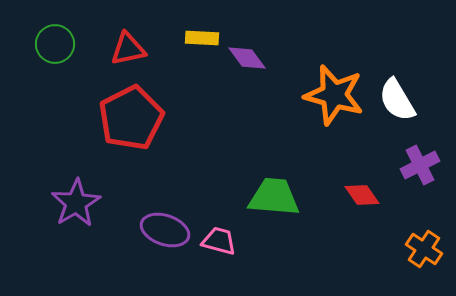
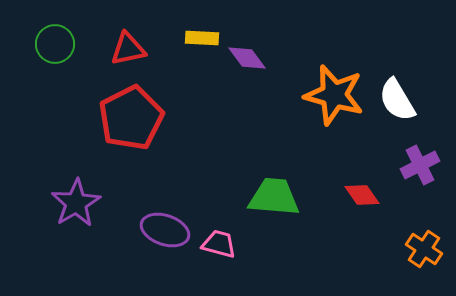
pink trapezoid: moved 3 px down
